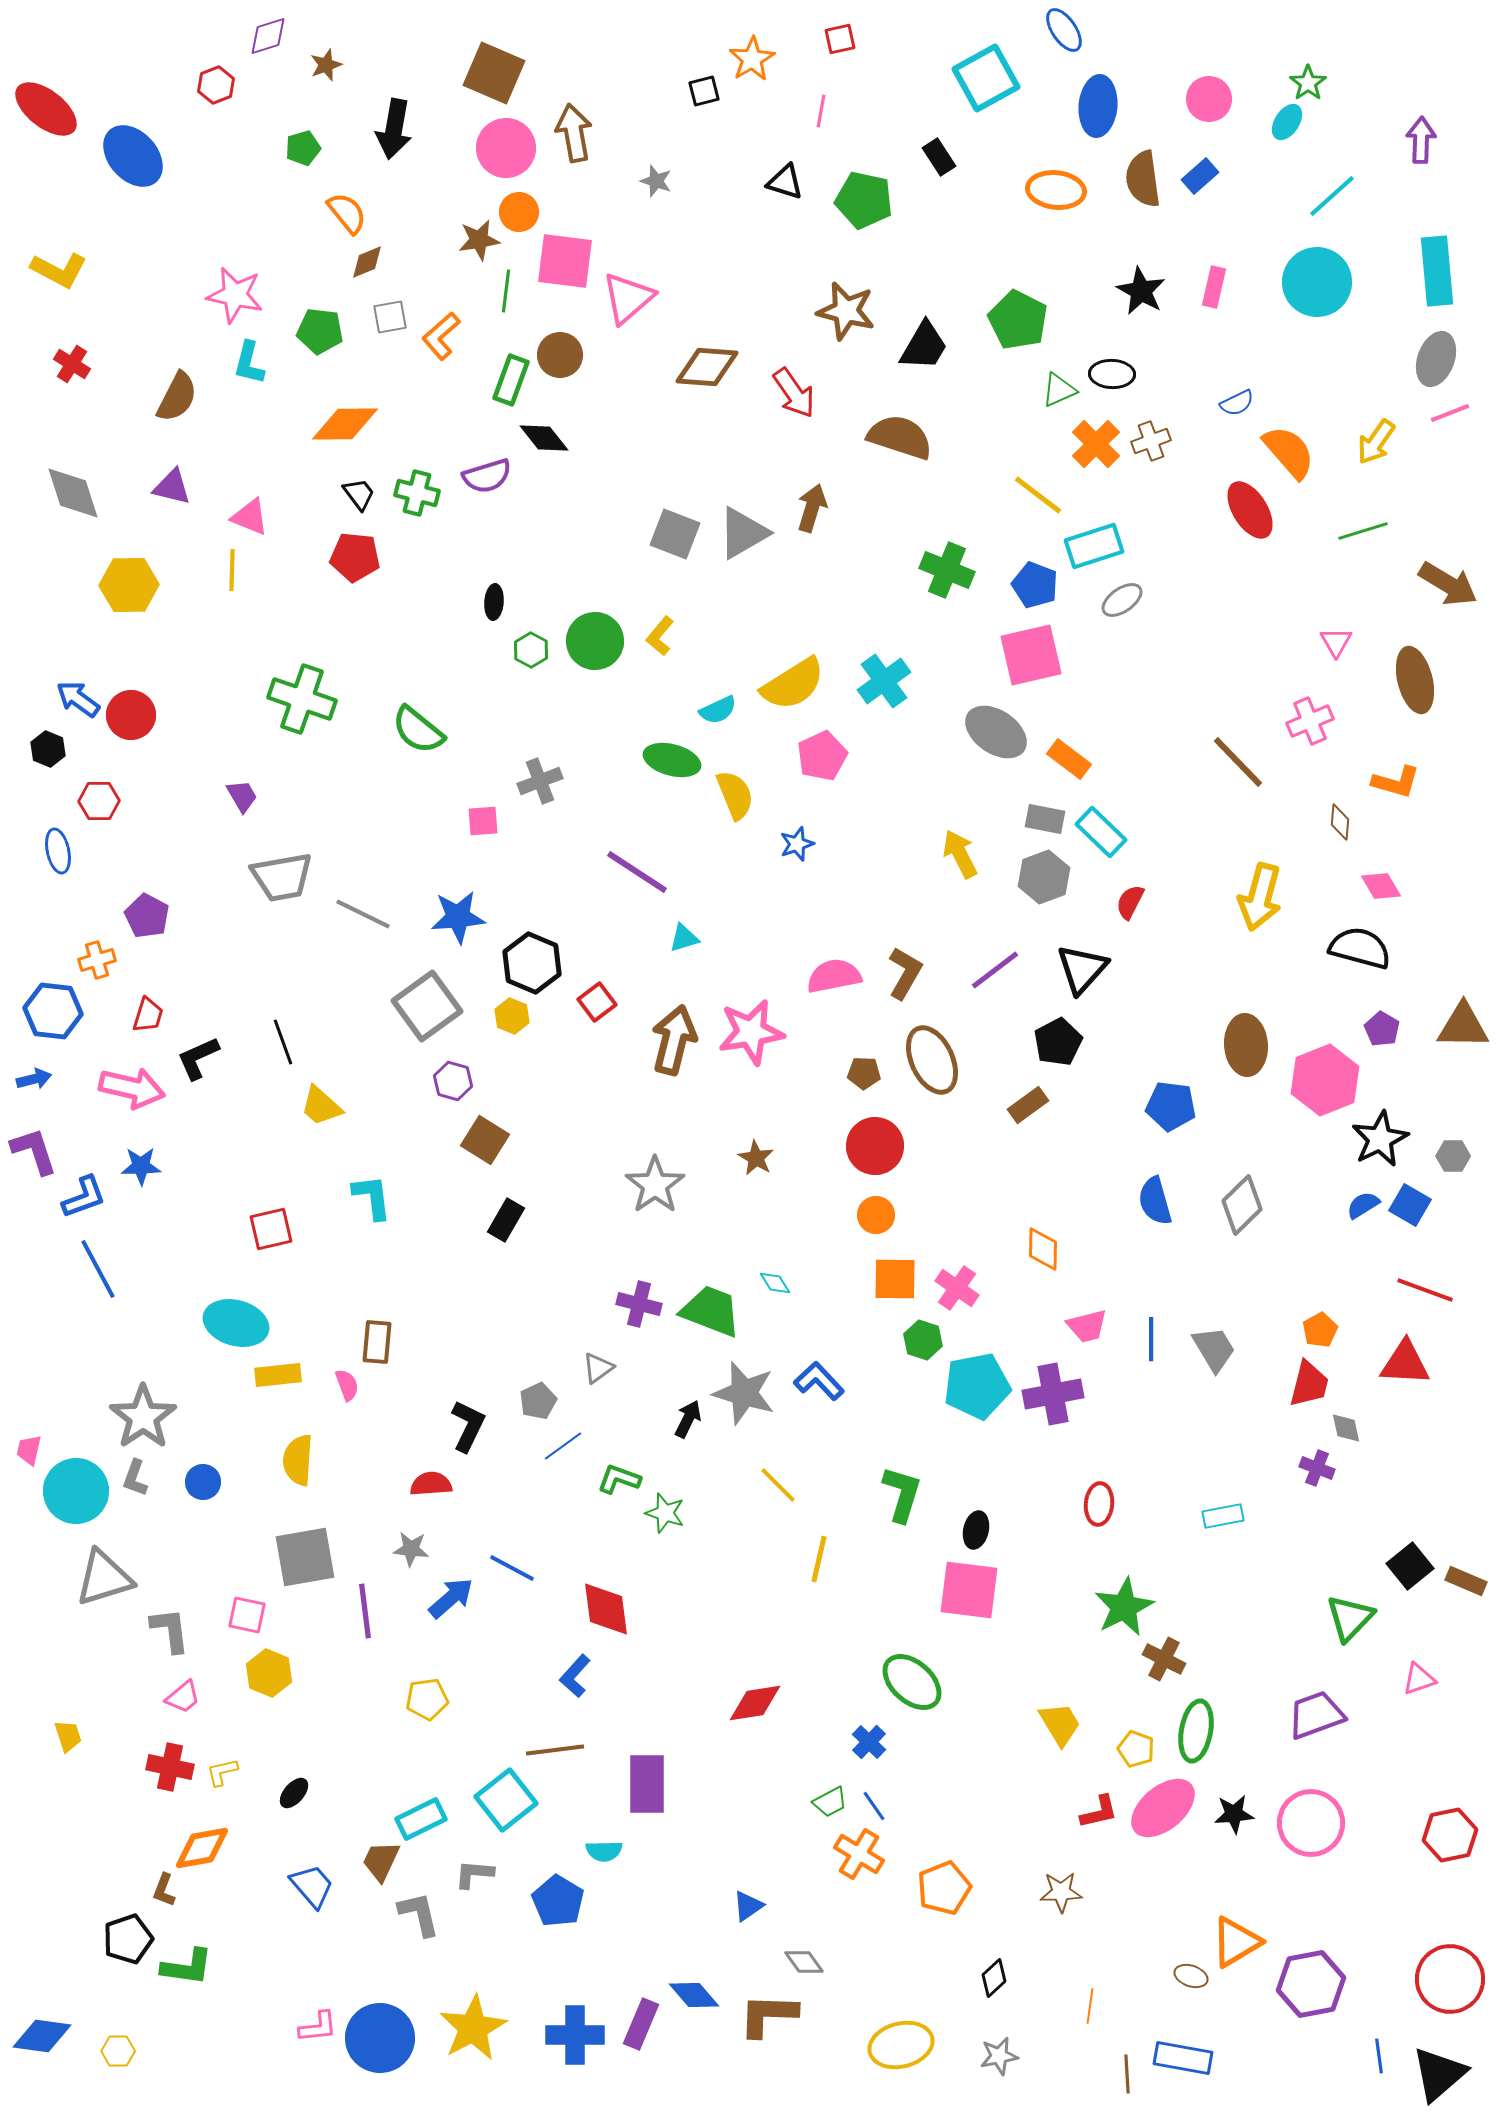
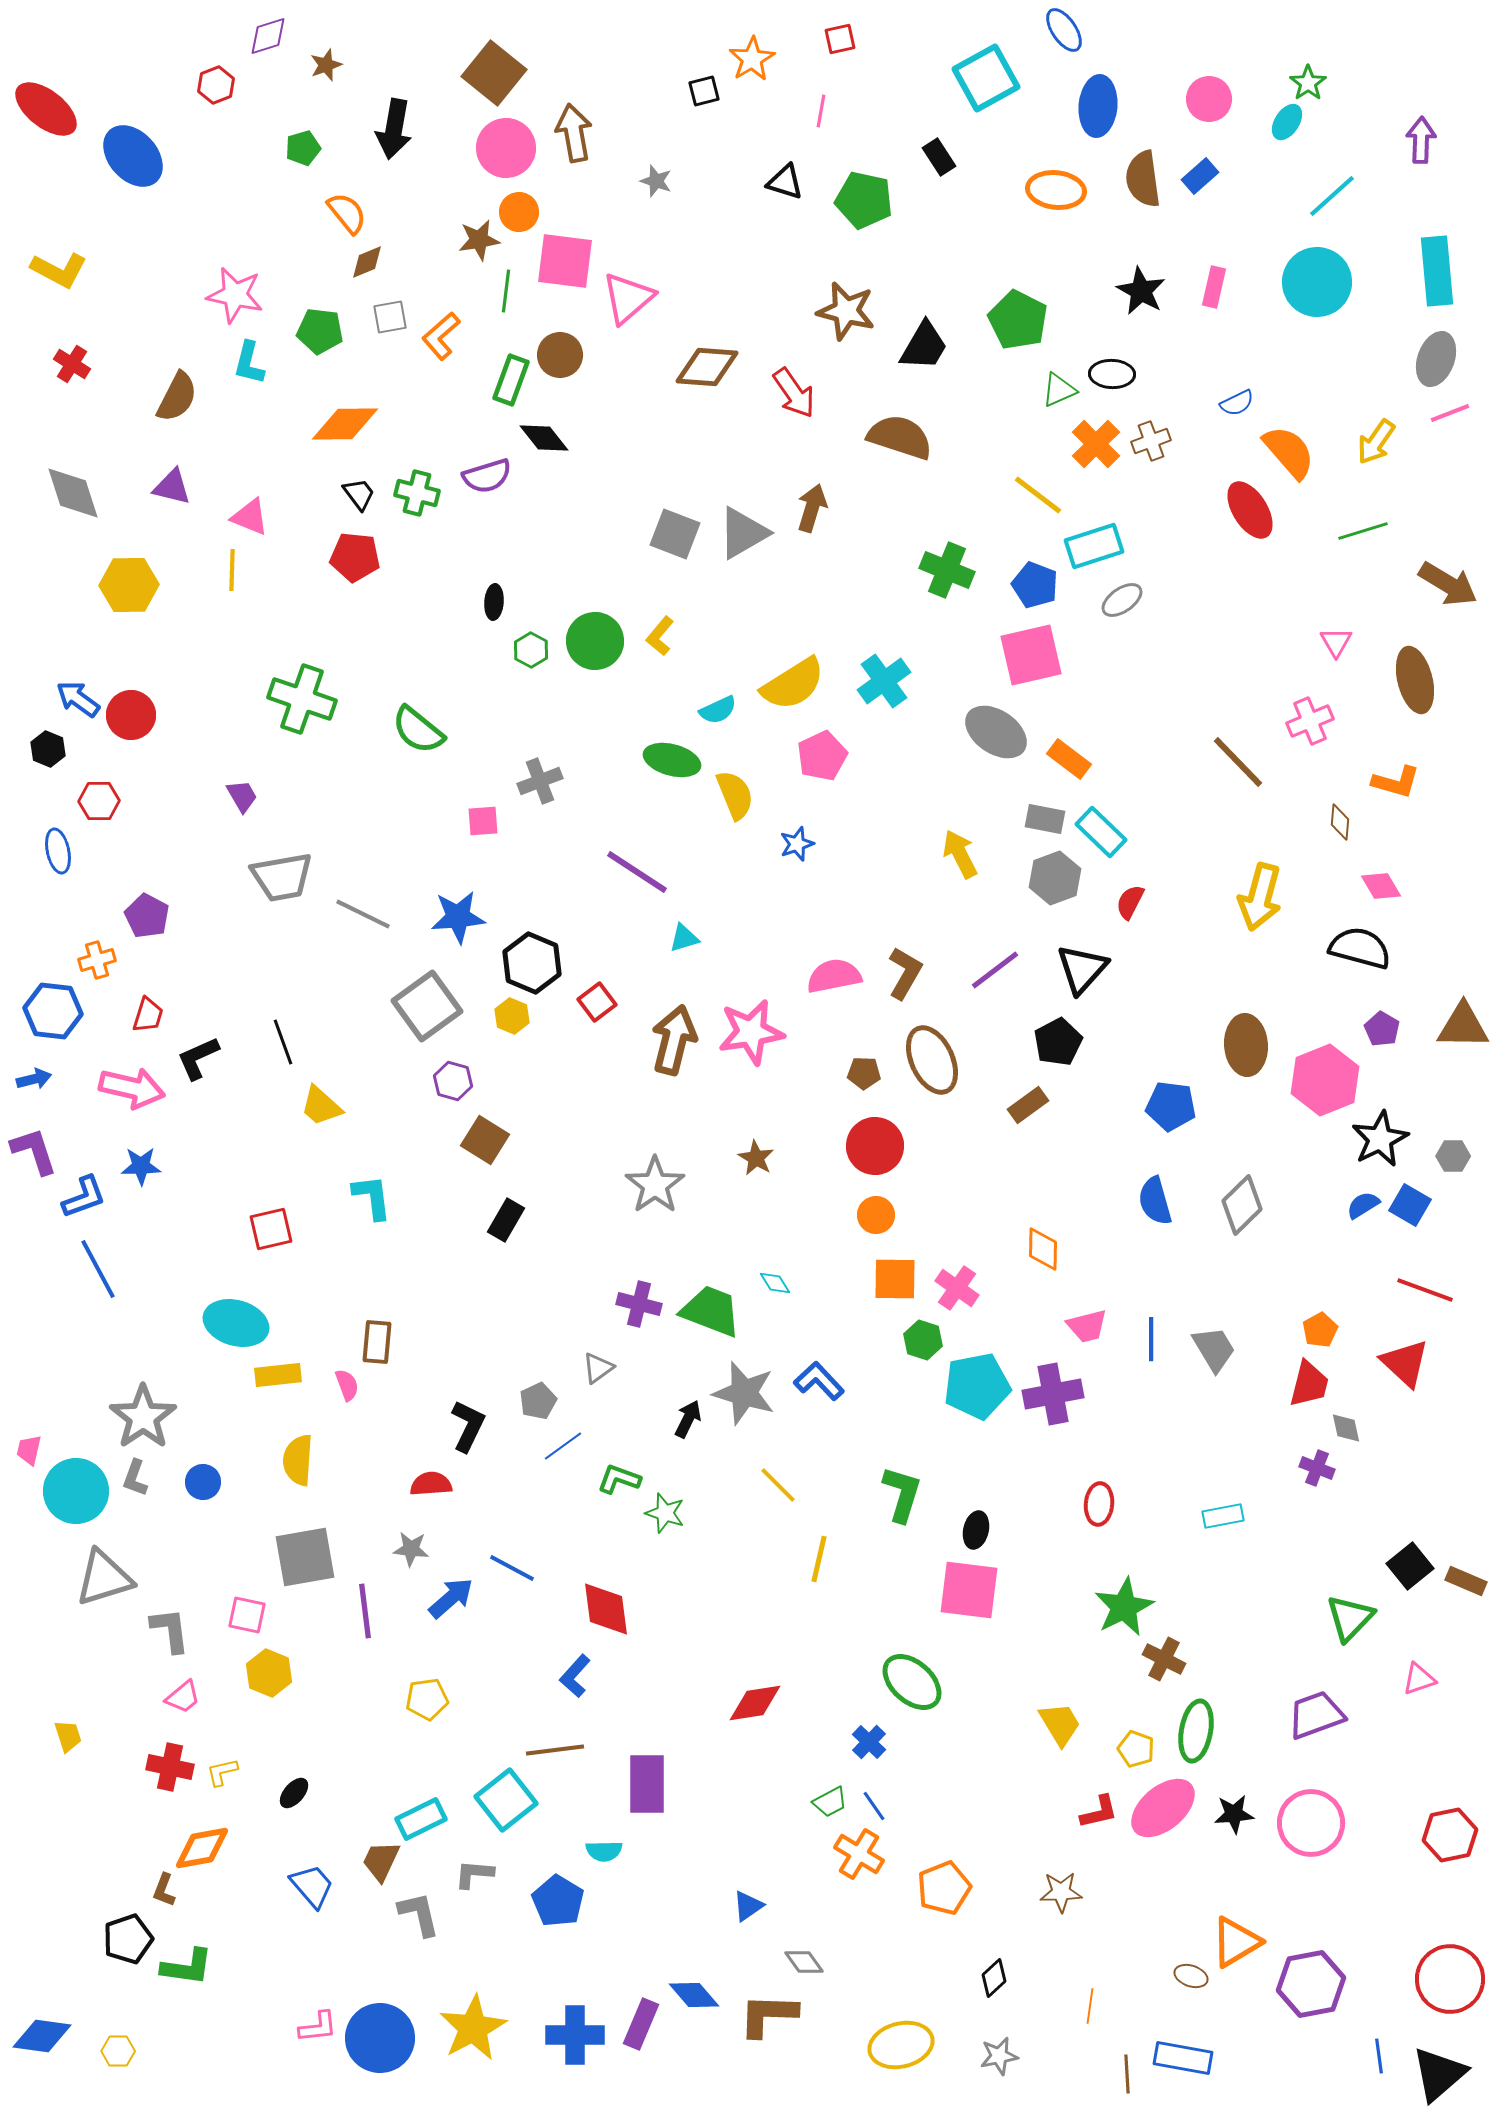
brown square at (494, 73): rotated 16 degrees clockwise
gray hexagon at (1044, 877): moved 11 px right, 1 px down
red triangle at (1405, 1363): rotated 40 degrees clockwise
